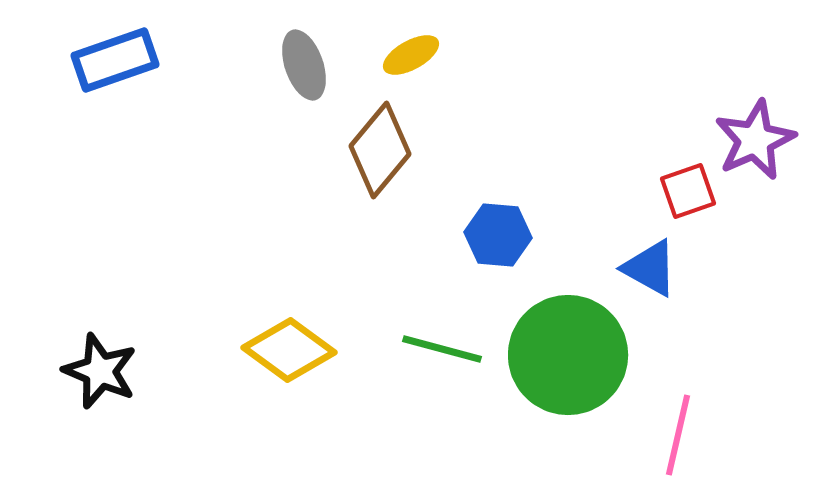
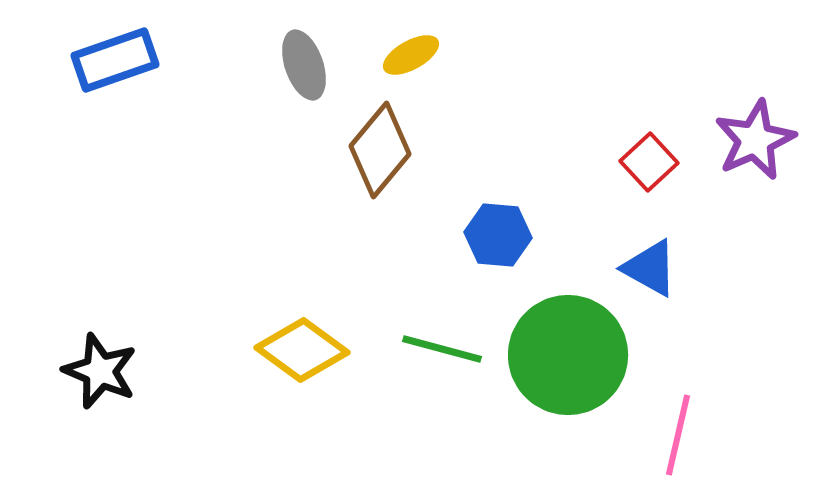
red square: moved 39 px left, 29 px up; rotated 24 degrees counterclockwise
yellow diamond: moved 13 px right
